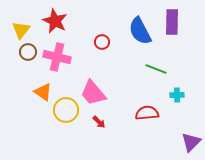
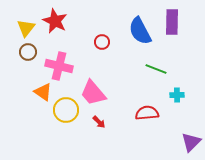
yellow triangle: moved 5 px right, 2 px up
pink cross: moved 2 px right, 9 px down
